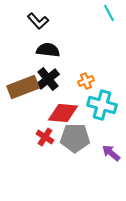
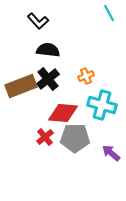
orange cross: moved 5 px up
brown rectangle: moved 2 px left, 1 px up
red cross: rotated 18 degrees clockwise
